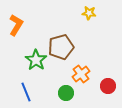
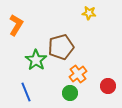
orange cross: moved 3 px left
green circle: moved 4 px right
